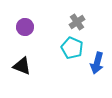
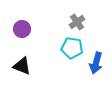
purple circle: moved 3 px left, 2 px down
cyan pentagon: rotated 15 degrees counterclockwise
blue arrow: moved 1 px left
